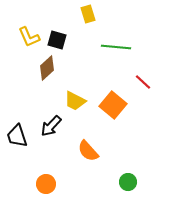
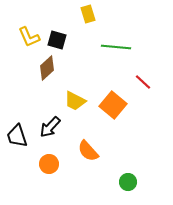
black arrow: moved 1 px left, 1 px down
orange circle: moved 3 px right, 20 px up
